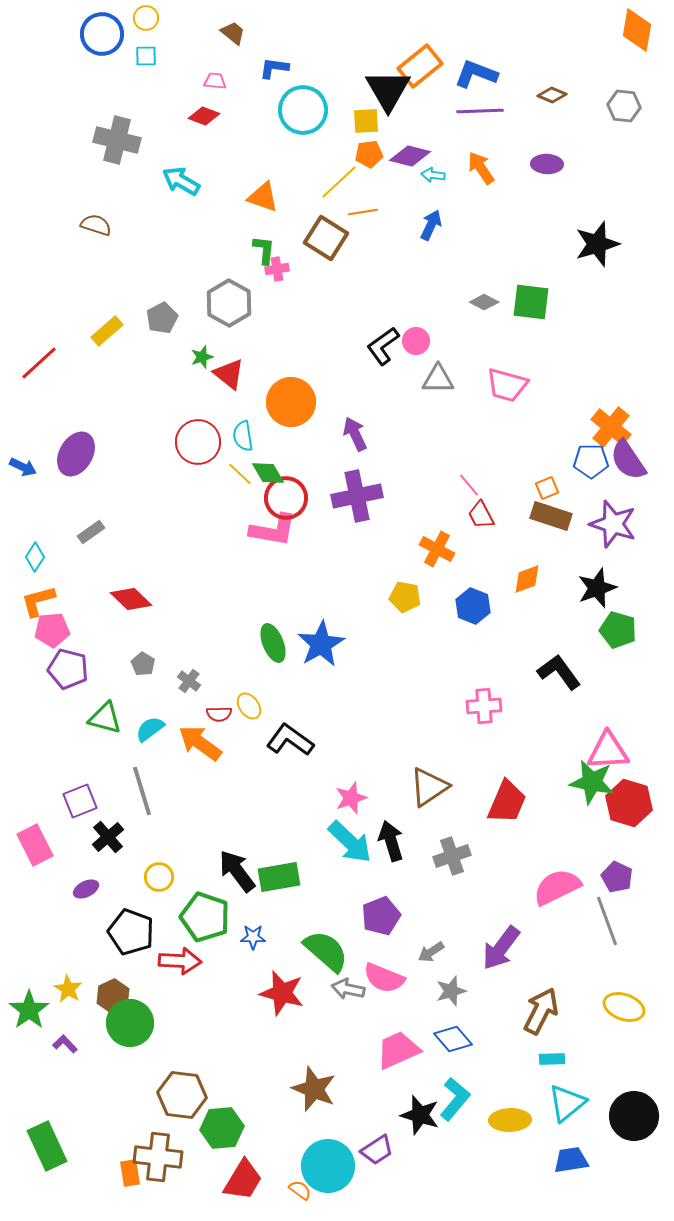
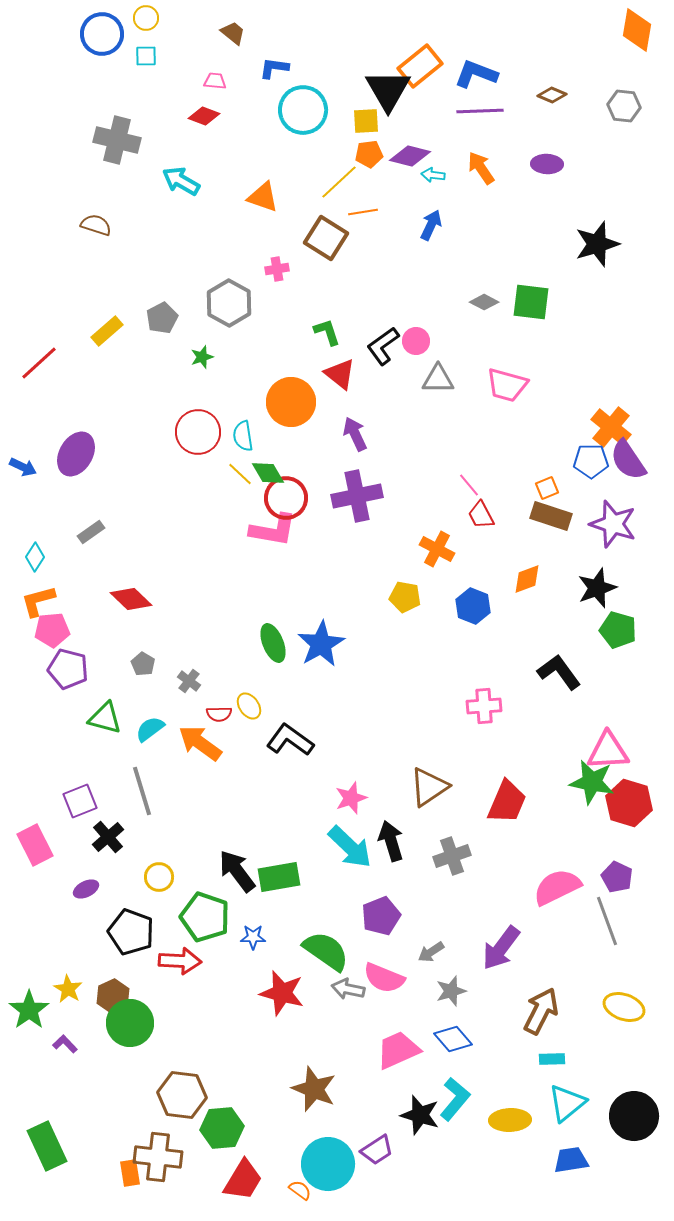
green L-shape at (264, 250): moved 63 px right, 82 px down; rotated 24 degrees counterclockwise
red triangle at (229, 374): moved 111 px right
red circle at (198, 442): moved 10 px up
cyan arrow at (350, 842): moved 5 px down
green semicircle at (326, 951): rotated 6 degrees counterclockwise
cyan circle at (328, 1166): moved 2 px up
